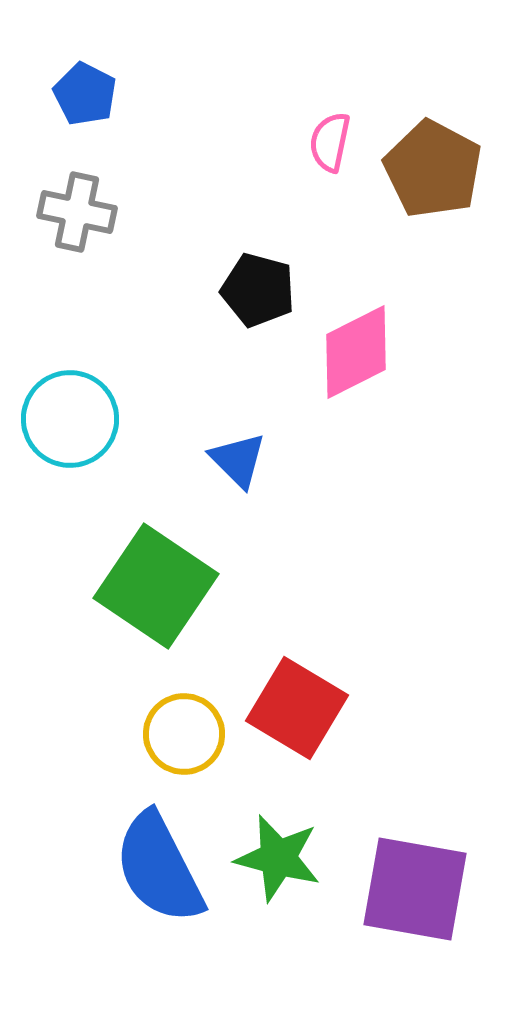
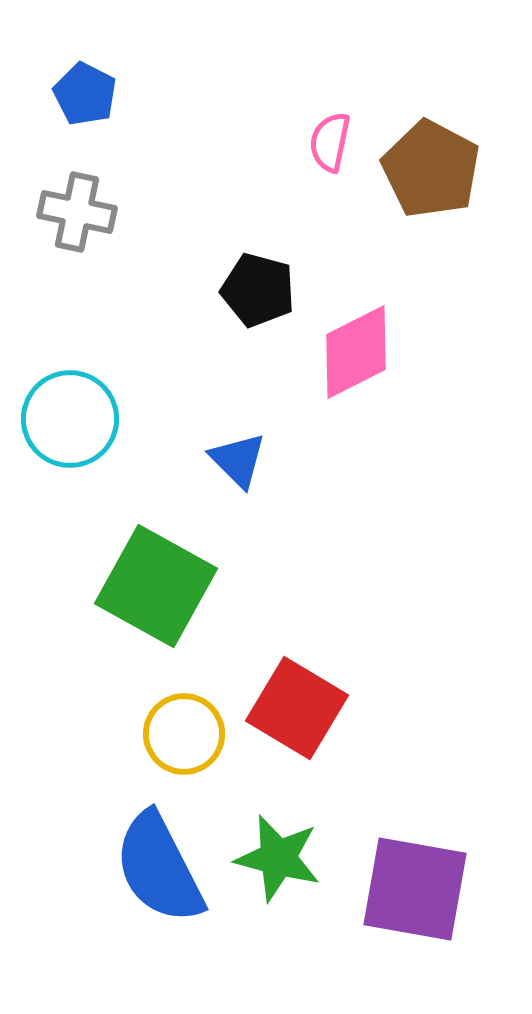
brown pentagon: moved 2 px left
green square: rotated 5 degrees counterclockwise
